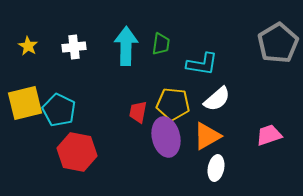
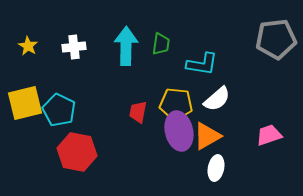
gray pentagon: moved 2 px left, 4 px up; rotated 24 degrees clockwise
yellow pentagon: moved 3 px right
purple ellipse: moved 13 px right, 6 px up
